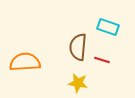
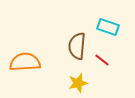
brown semicircle: moved 1 px left, 1 px up
red line: rotated 21 degrees clockwise
yellow star: rotated 24 degrees counterclockwise
